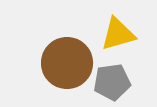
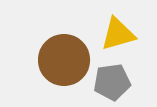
brown circle: moved 3 px left, 3 px up
